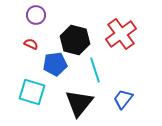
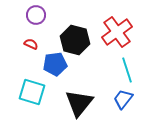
red cross: moved 4 px left, 2 px up
cyan line: moved 32 px right
